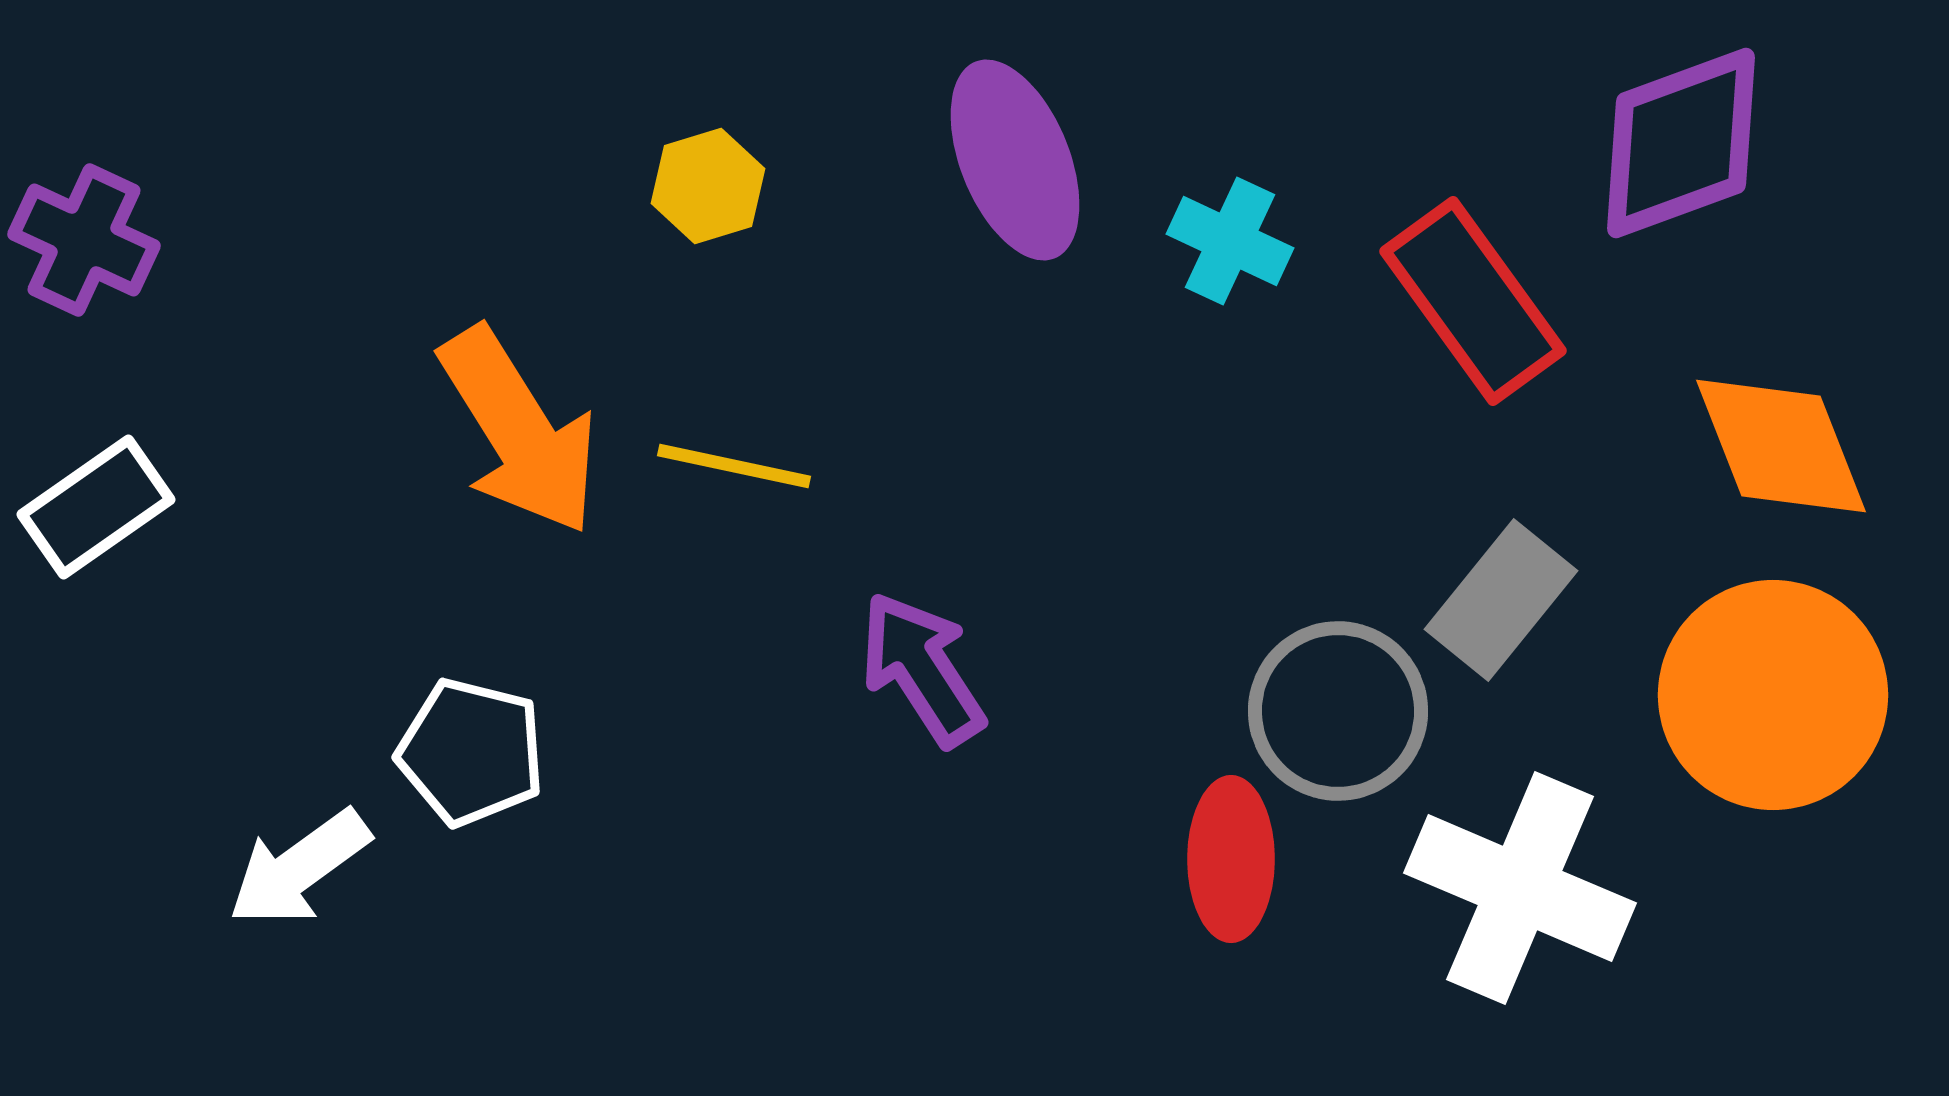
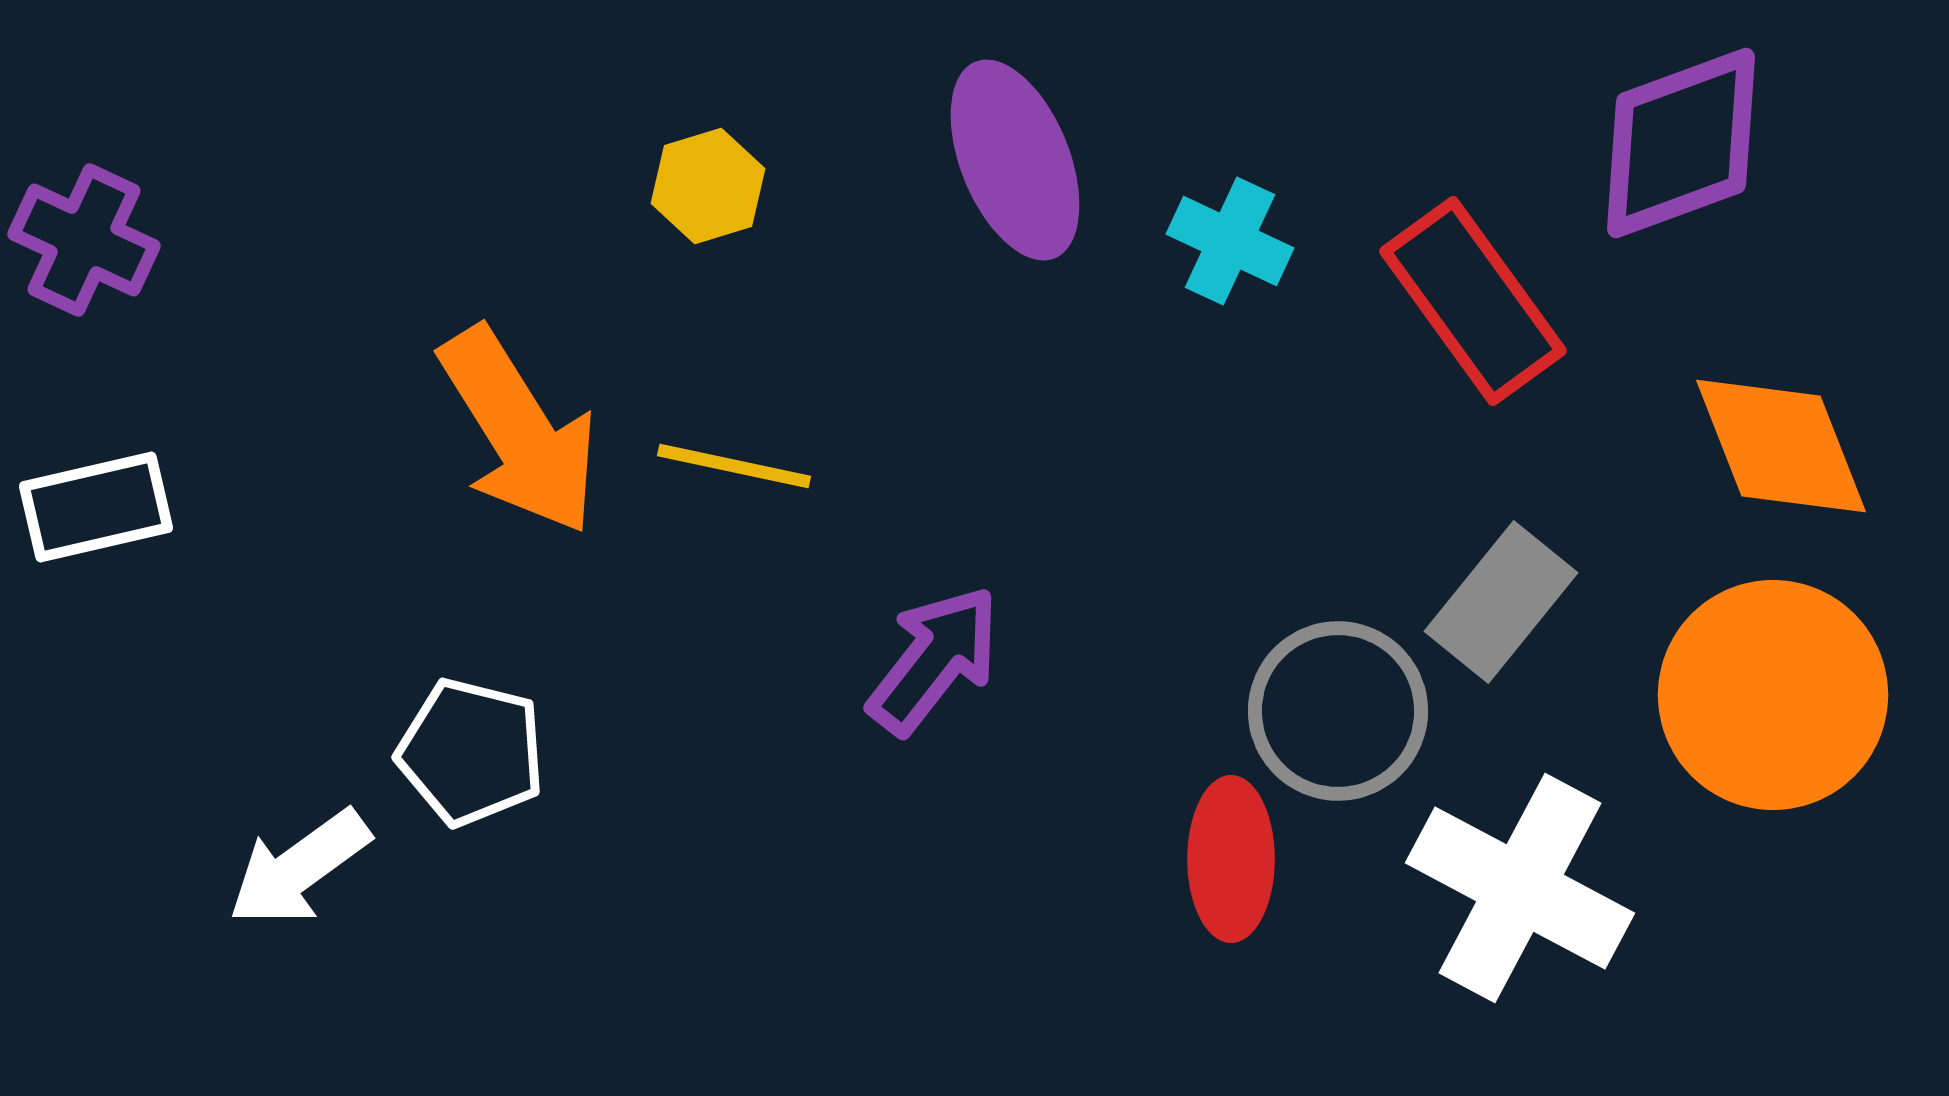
white rectangle: rotated 22 degrees clockwise
gray rectangle: moved 2 px down
purple arrow: moved 12 px right, 9 px up; rotated 71 degrees clockwise
white cross: rotated 5 degrees clockwise
